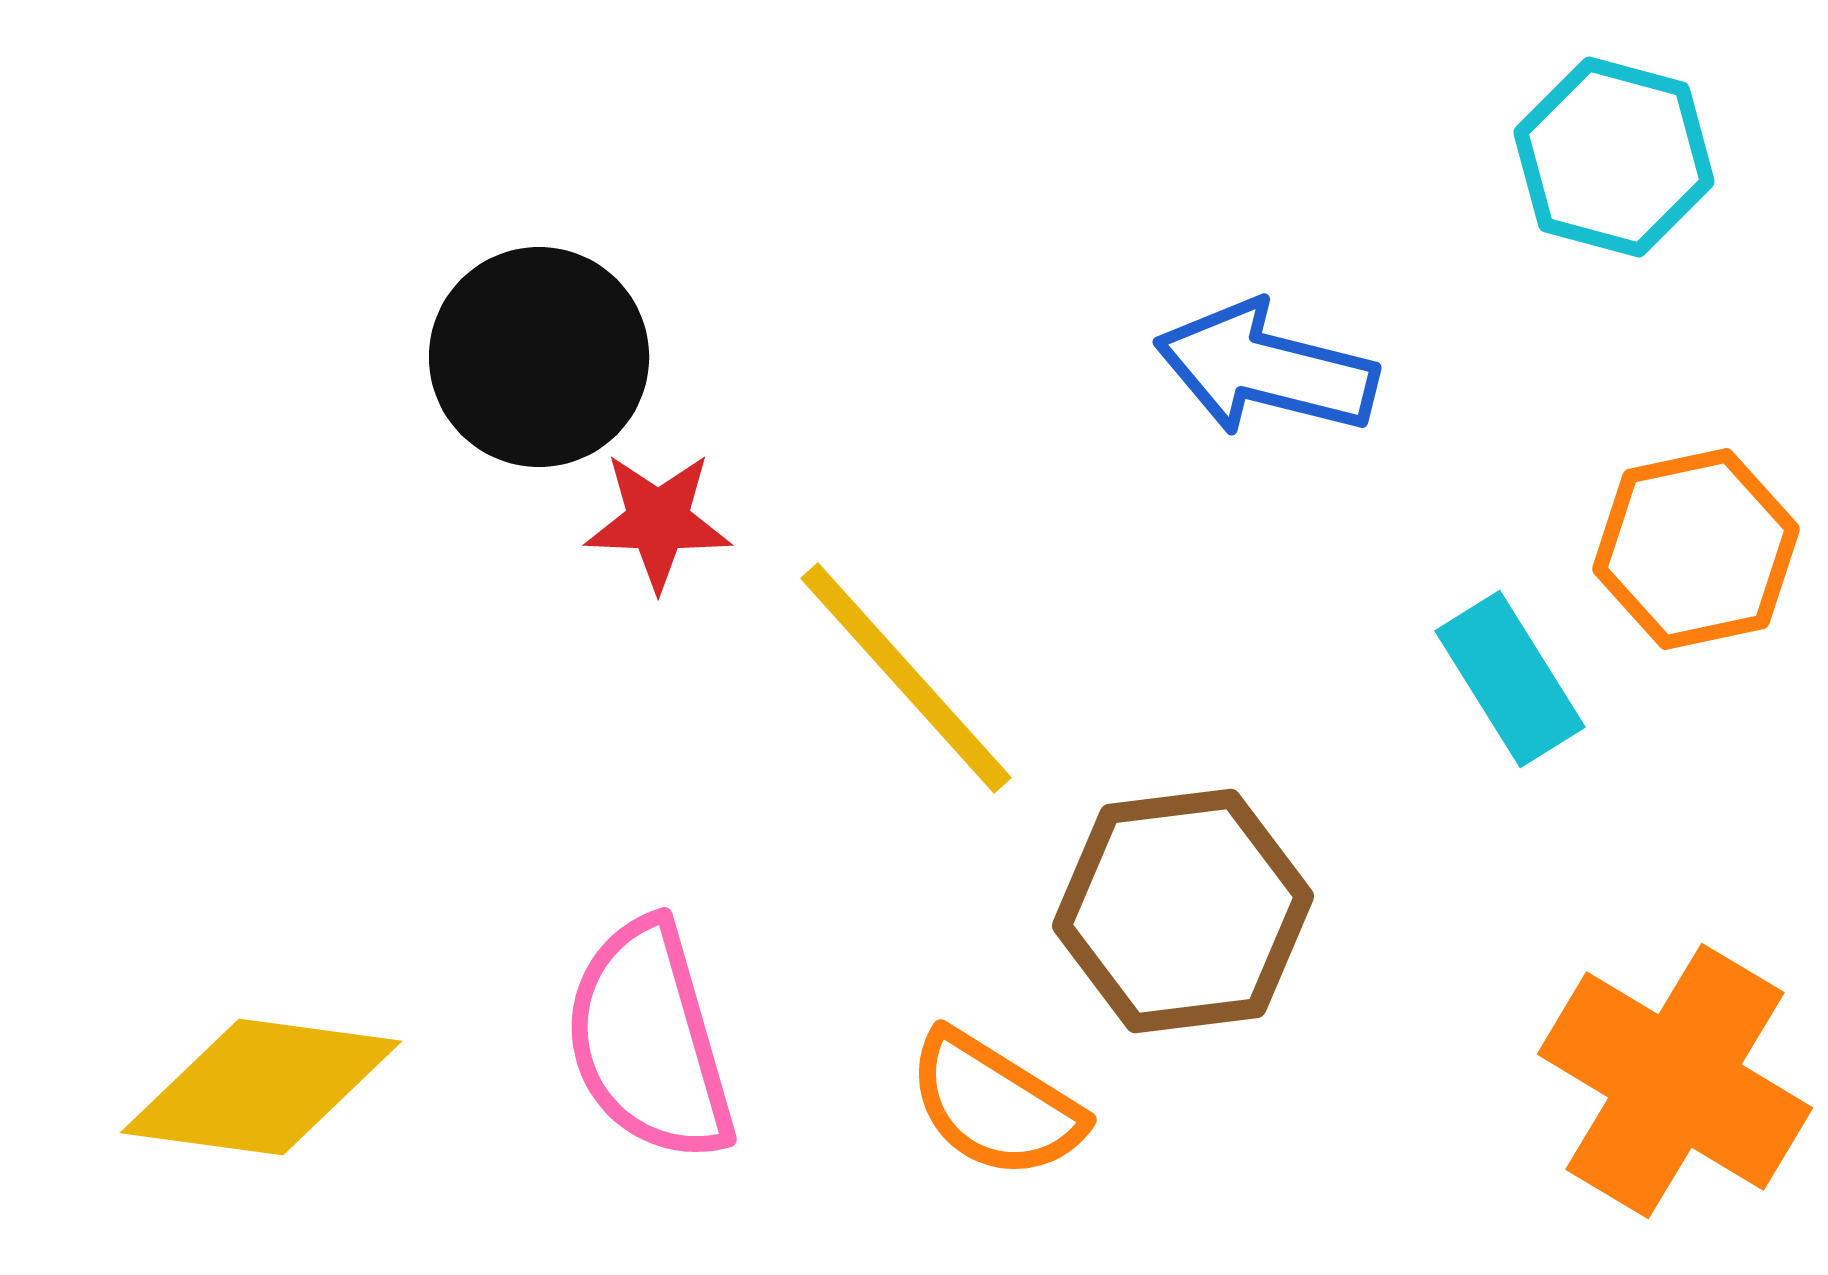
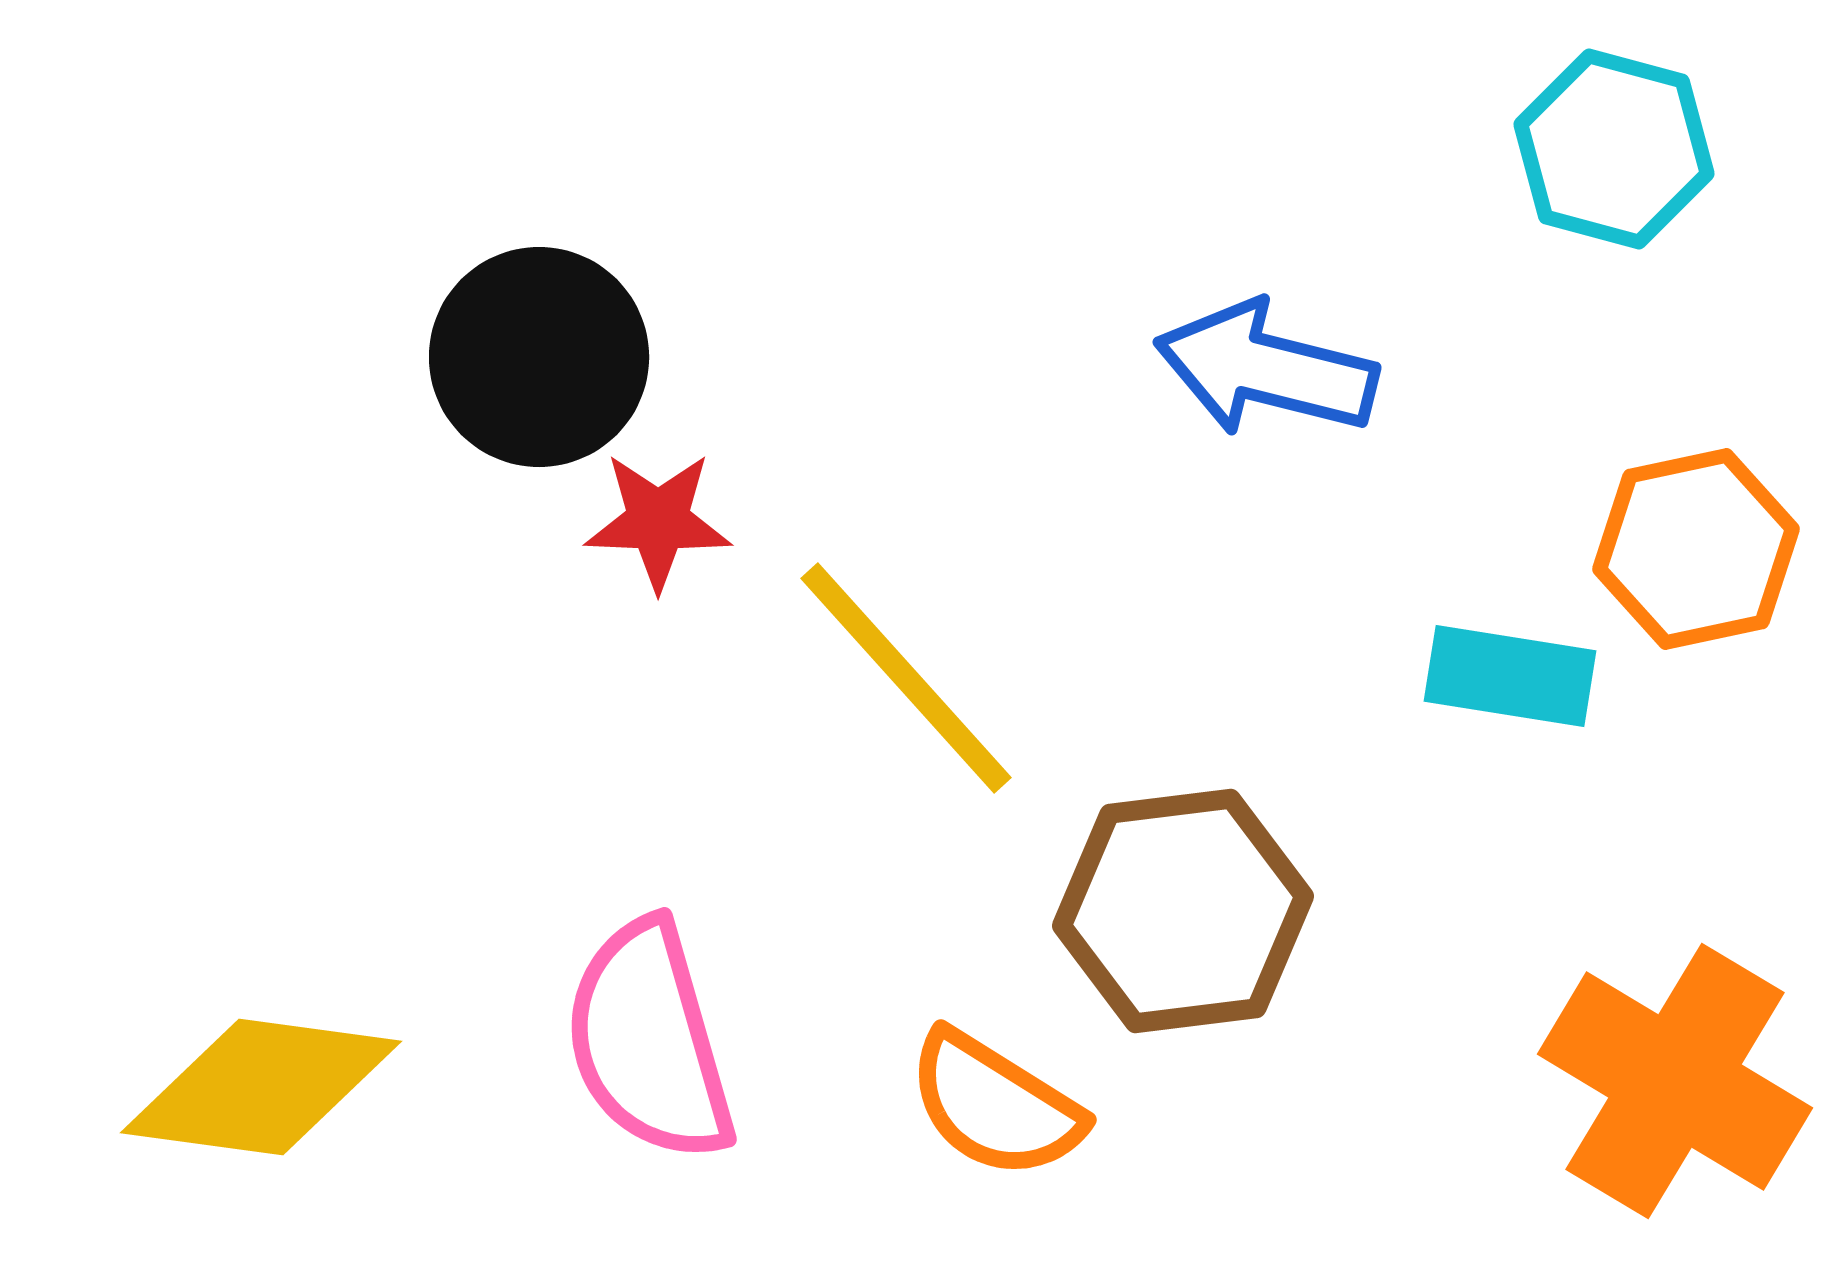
cyan hexagon: moved 8 px up
cyan rectangle: moved 3 px up; rotated 49 degrees counterclockwise
